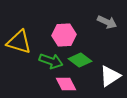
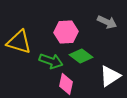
pink hexagon: moved 2 px right, 3 px up
green diamond: moved 1 px right, 4 px up
pink diamond: rotated 40 degrees clockwise
